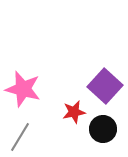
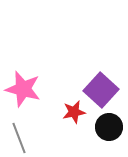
purple square: moved 4 px left, 4 px down
black circle: moved 6 px right, 2 px up
gray line: moved 1 px left, 1 px down; rotated 52 degrees counterclockwise
